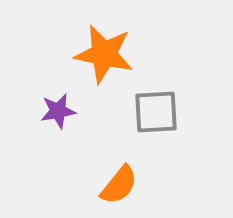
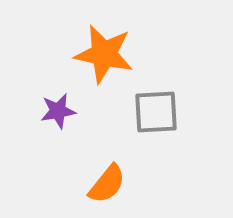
orange semicircle: moved 12 px left, 1 px up
